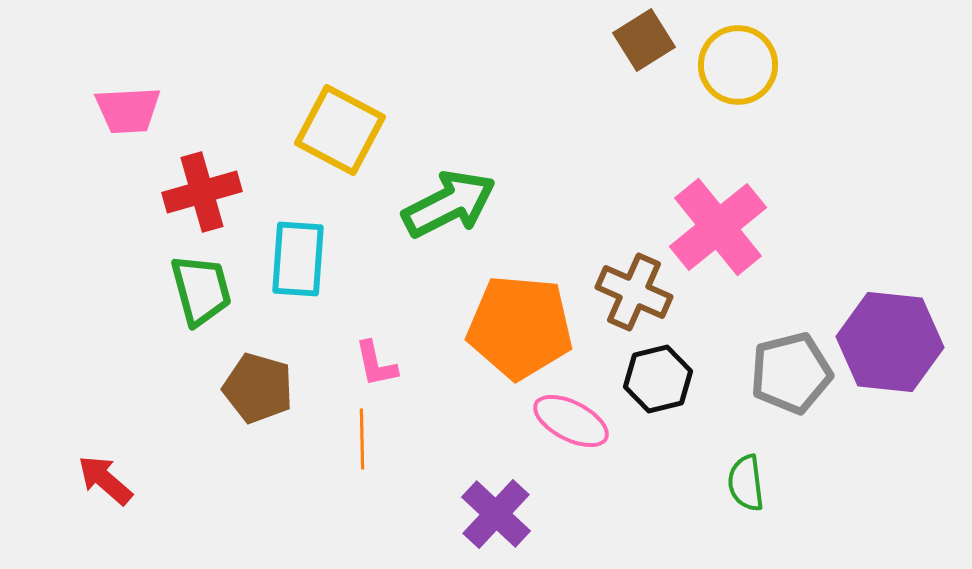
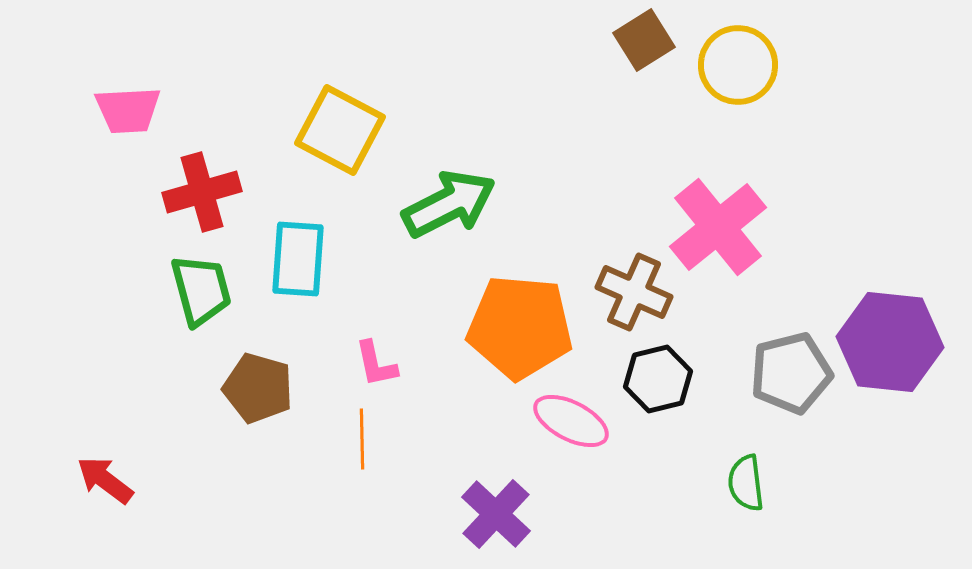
red arrow: rotated 4 degrees counterclockwise
